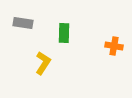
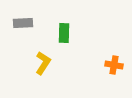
gray rectangle: rotated 12 degrees counterclockwise
orange cross: moved 19 px down
